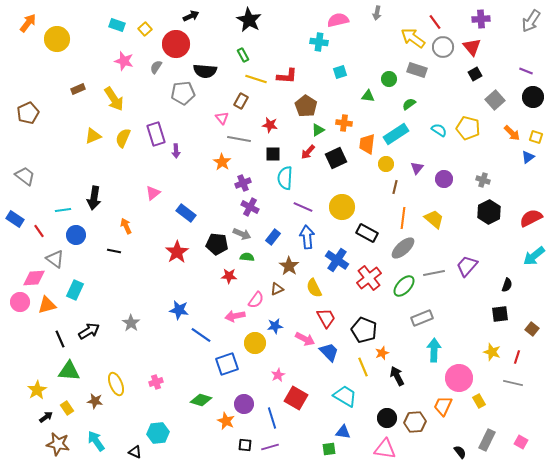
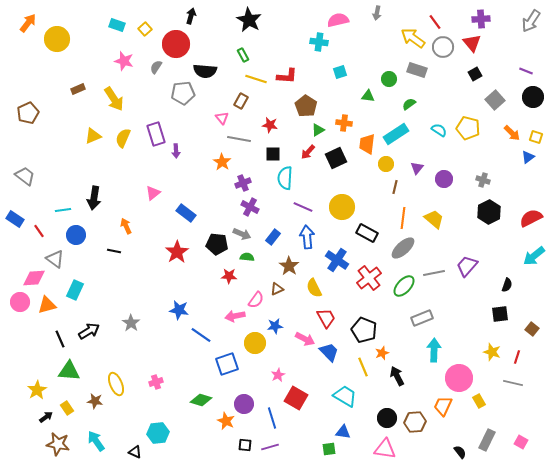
black arrow at (191, 16): rotated 49 degrees counterclockwise
red triangle at (472, 47): moved 4 px up
